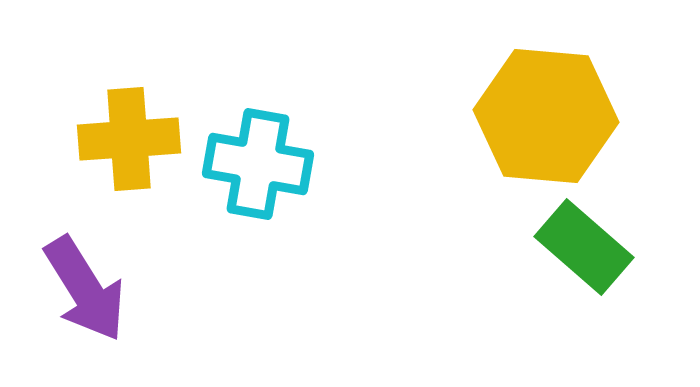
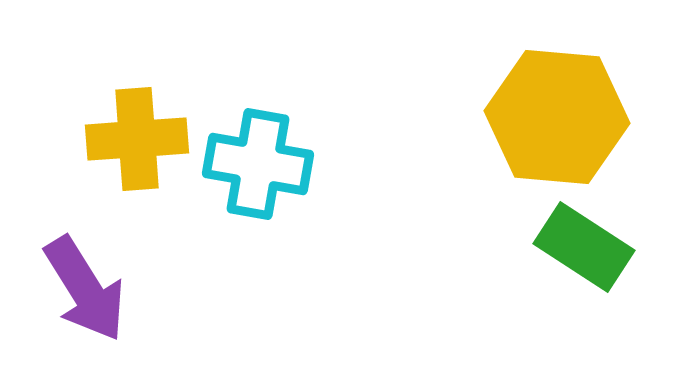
yellow hexagon: moved 11 px right, 1 px down
yellow cross: moved 8 px right
green rectangle: rotated 8 degrees counterclockwise
